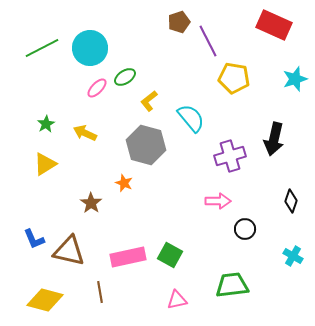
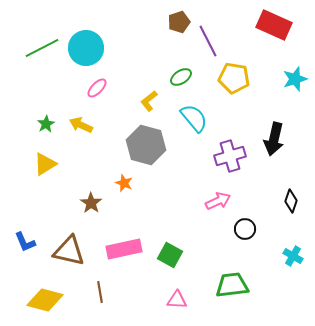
cyan circle: moved 4 px left
green ellipse: moved 56 px right
cyan semicircle: moved 3 px right
yellow arrow: moved 4 px left, 8 px up
pink arrow: rotated 25 degrees counterclockwise
blue L-shape: moved 9 px left, 3 px down
pink rectangle: moved 4 px left, 8 px up
pink triangle: rotated 15 degrees clockwise
